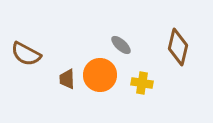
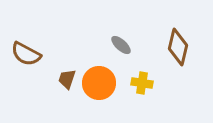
orange circle: moved 1 px left, 8 px down
brown trapezoid: rotated 20 degrees clockwise
